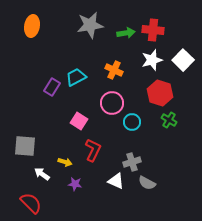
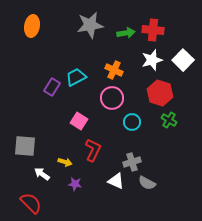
pink circle: moved 5 px up
